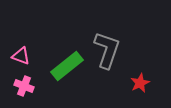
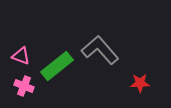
gray L-shape: moved 7 px left; rotated 60 degrees counterclockwise
green rectangle: moved 10 px left
red star: rotated 24 degrees clockwise
